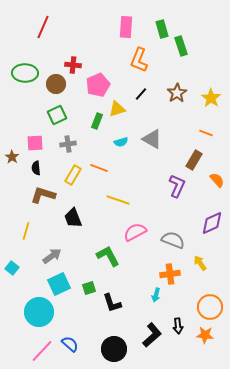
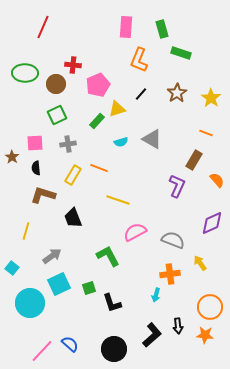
green rectangle at (181, 46): moved 7 px down; rotated 54 degrees counterclockwise
green rectangle at (97, 121): rotated 21 degrees clockwise
cyan circle at (39, 312): moved 9 px left, 9 px up
